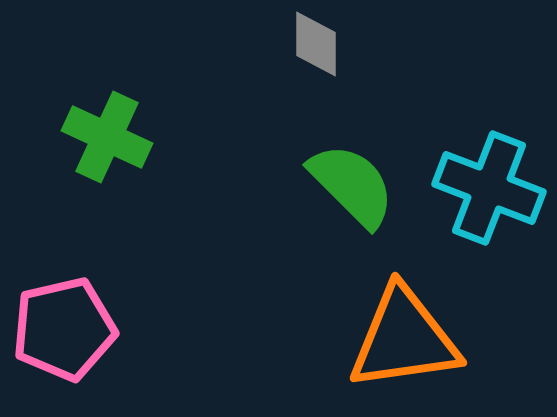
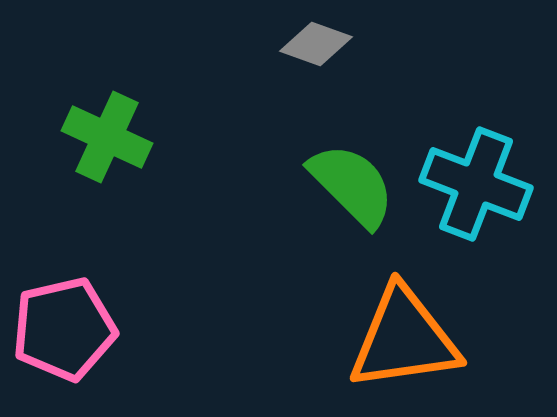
gray diamond: rotated 70 degrees counterclockwise
cyan cross: moved 13 px left, 4 px up
